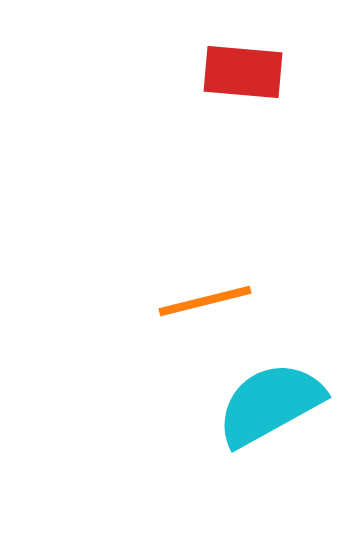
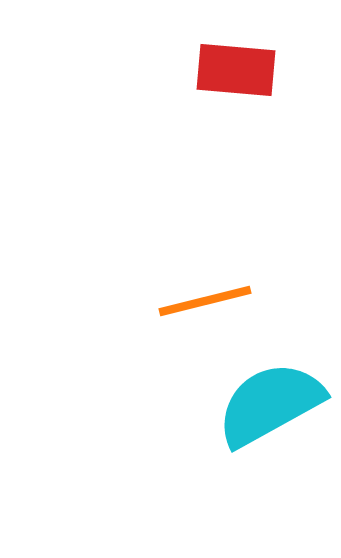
red rectangle: moved 7 px left, 2 px up
